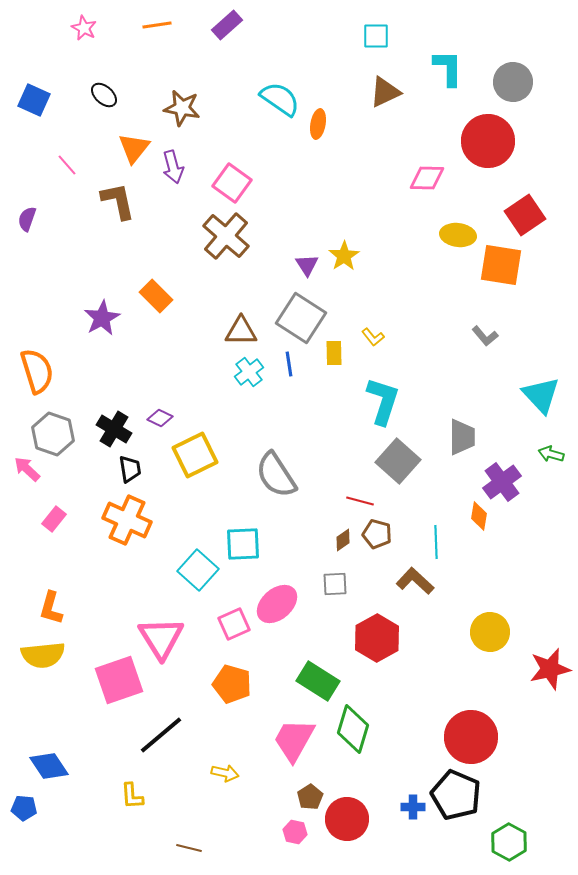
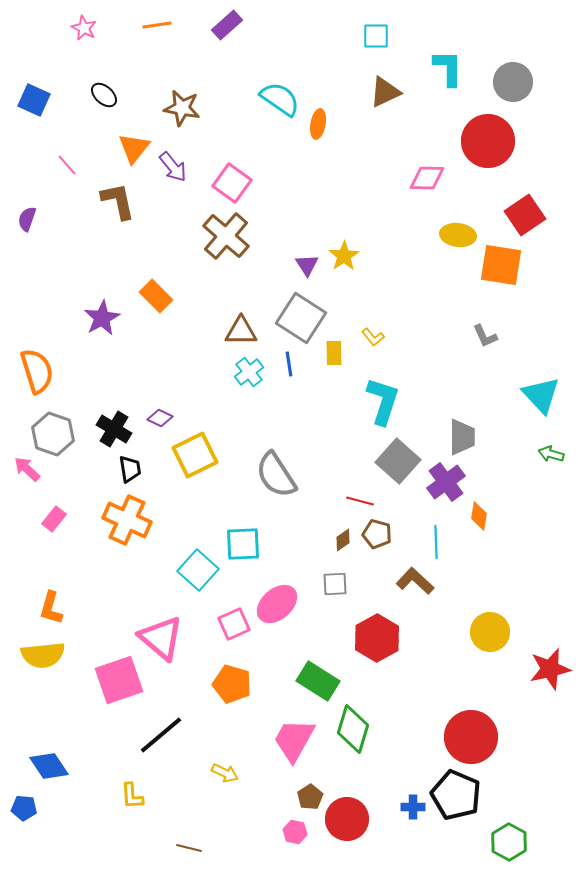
purple arrow at (173, 167): rotated 24 degrees counterclockwise
gray L-shape at (485, 336): rotated 16 degrees clockwise
purple cross at (502, 482): moved 56 px left
pink triangle at (161, 638): rotated 18 degrees counterclockwise
yellow arrow at (225, 773): rotated 12 degrees clockwise
